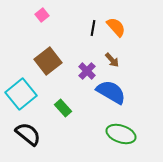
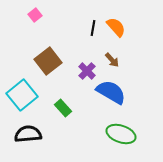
pink square: moved 7 px left
cyan square: moved 1 px right, 1 px down
black semicircle: rotated 44 degrees counterclockwise
